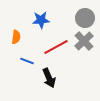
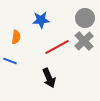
red line: moved 1 px right
blue line: moved 17 px left
